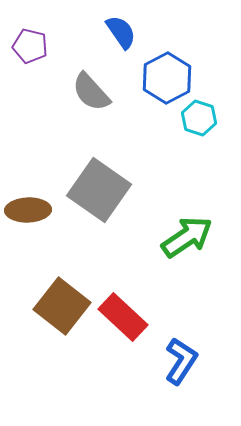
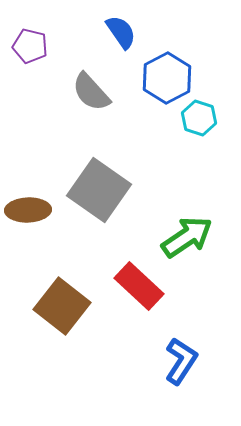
red rectangle: moved 16 px right, 31 px up
